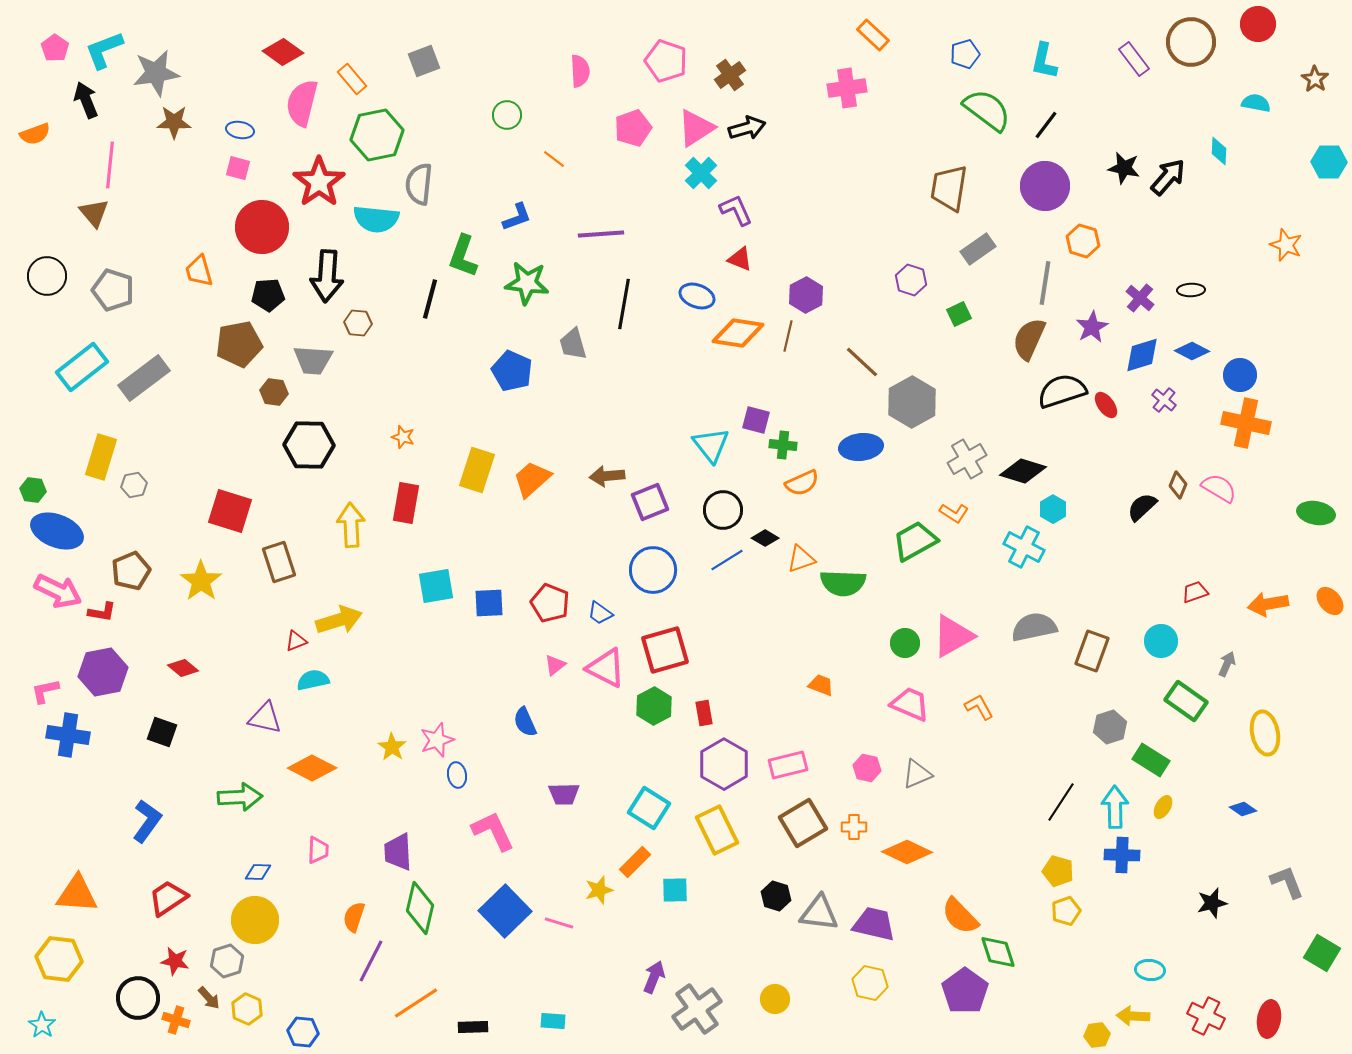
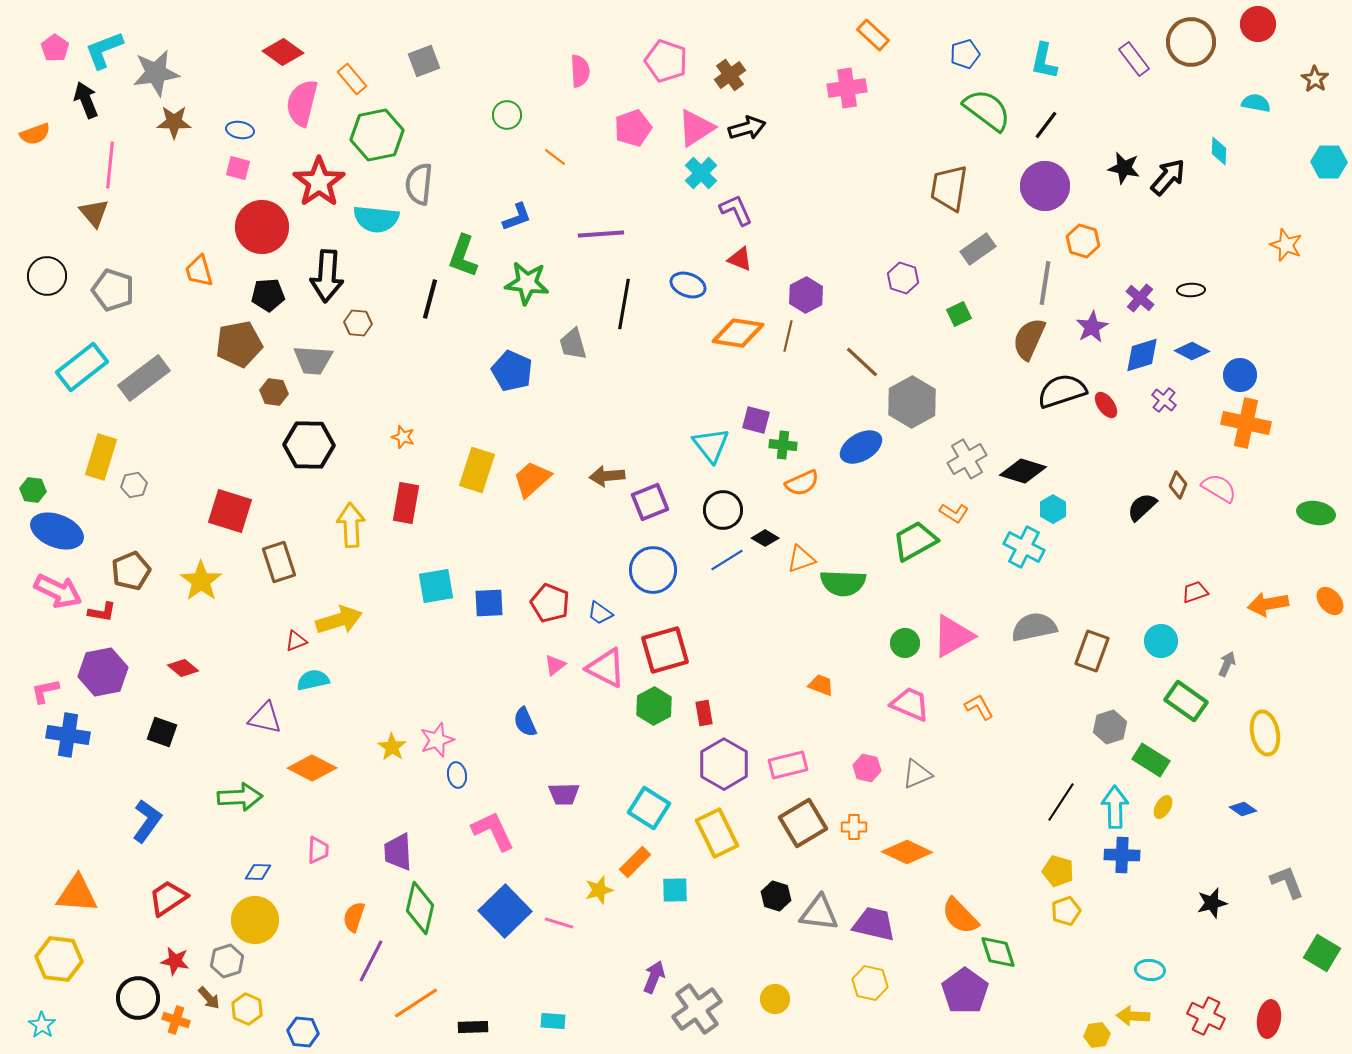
orange line at (554, 159): moved 1 px right, 2 px up
purple hexagon at (911, 280): moved 8 px left, 2 px up
blue ellipse at (697, 296): moved 9 px left, 11 px up
blue ellipse at (861, 447): rotated 24 degrees counterclockwise
yellow rectangle at (717, 830): moved 3 px down
